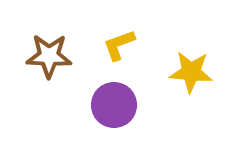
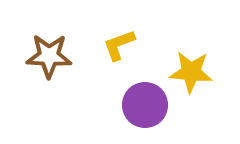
purple circle: moved 31 px right
